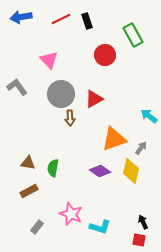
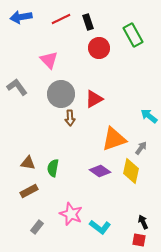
black rectangle: moved 1 px right, 1 px down
red circle: moved 6 px left, 7 px up
cyan L-shape: rotated 20 degrees clockwise
